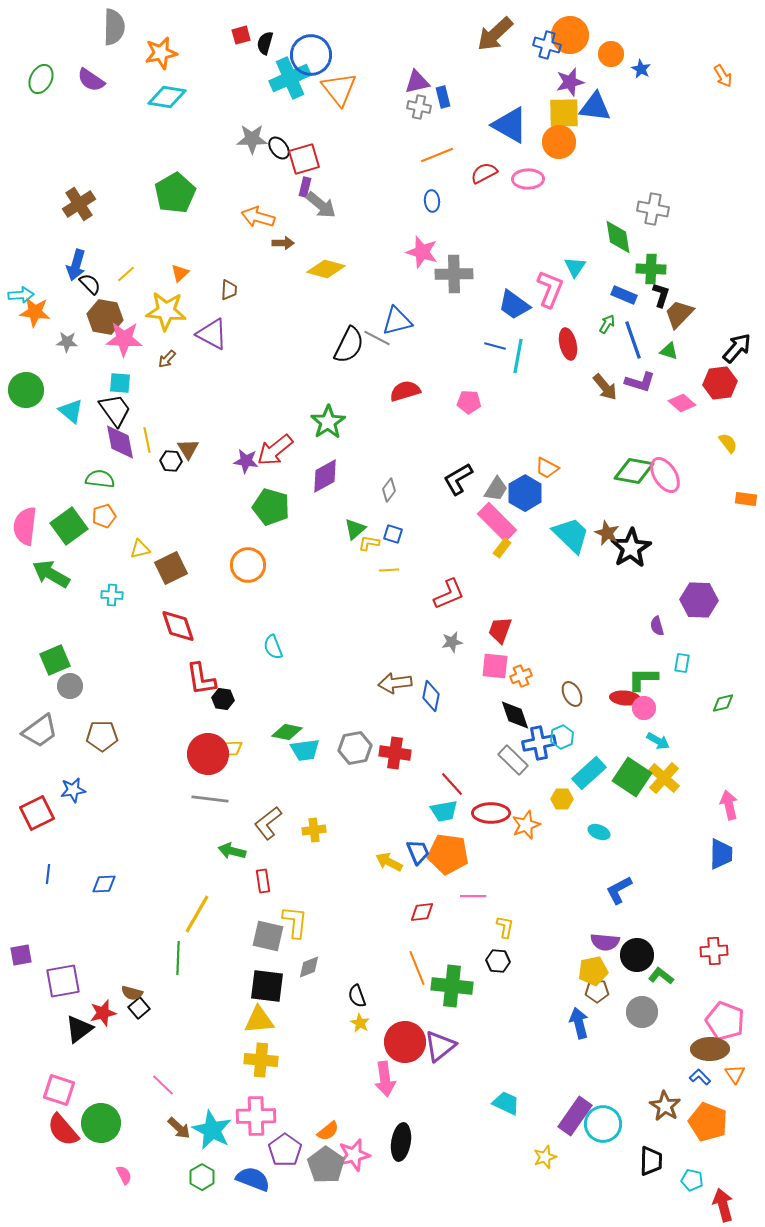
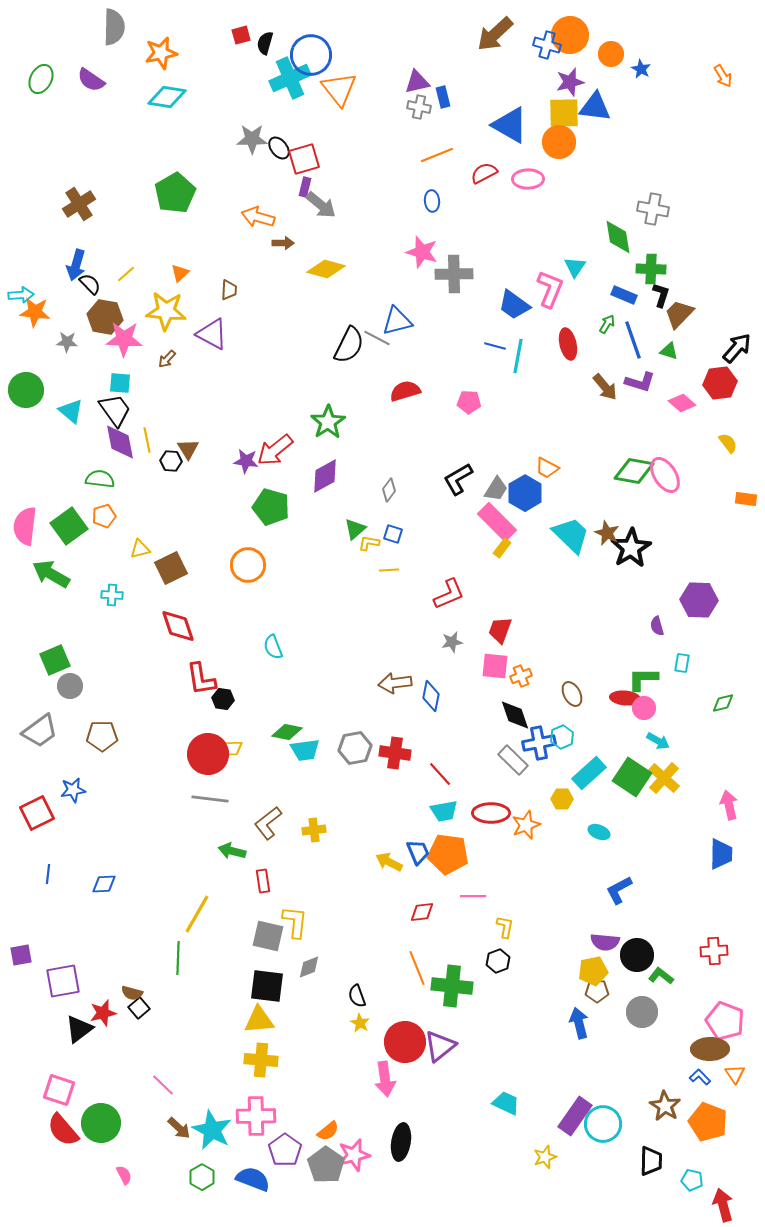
red line at (452, 784): moved 12 px left, 10 px up
black hexagon at (498, 961): rotated 25 degrees counterclockwise
